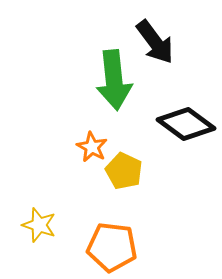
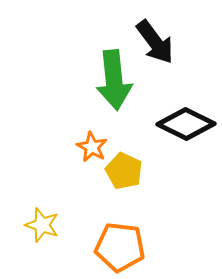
black diamond: rotated 10 degrees counterclockwise
yellow star: moved 3 px right
orange pentagon: moved 8 px right
